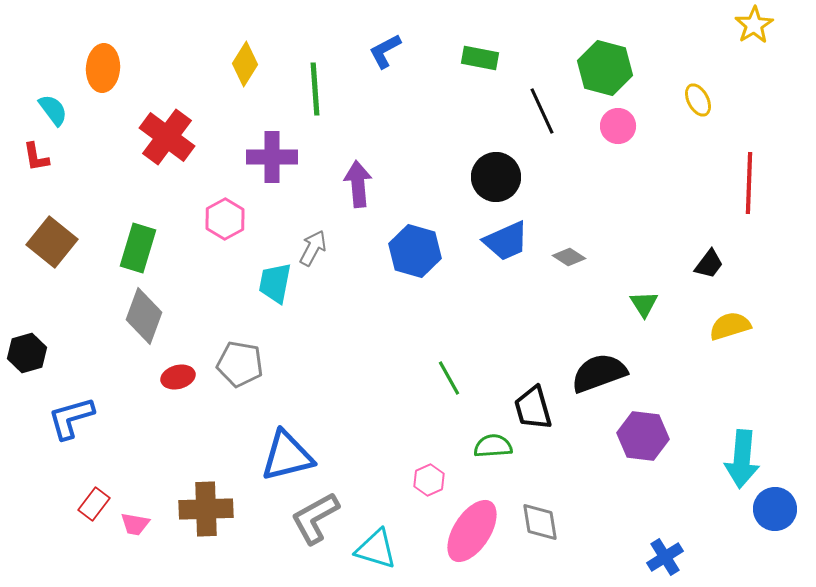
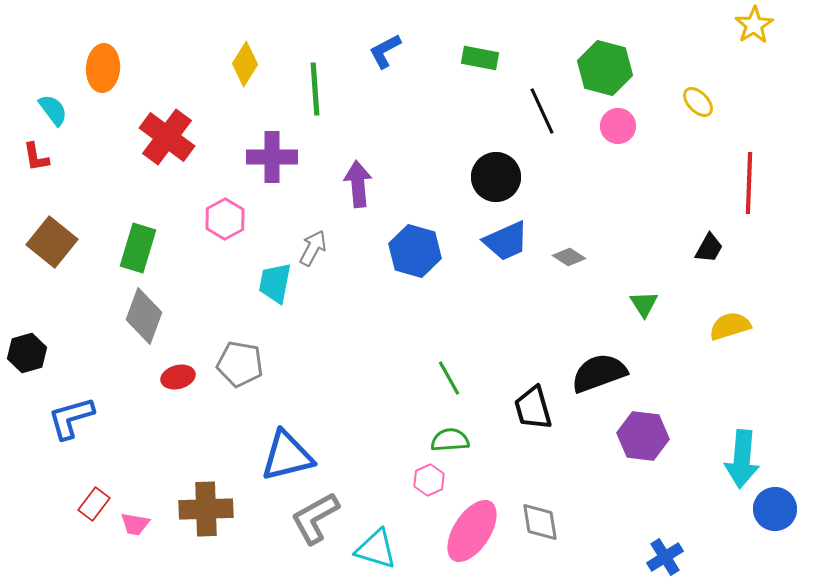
yellow ellipse at (698, 100): moved 2 px down; rotated 16 degrees counterclockwise
black trapezoid at (709, 264): moved 16 px up; rotated 8 degrees counterclockwise
green semicircle at (493, 446): moved 43 px left, 6 px up
